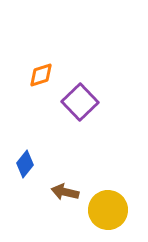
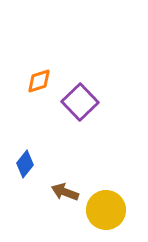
orange diamond: moved 2 px left, 6 px down
brown arrow: rotated 8 degrees clockwise
yellow circle: moved 2 px left
